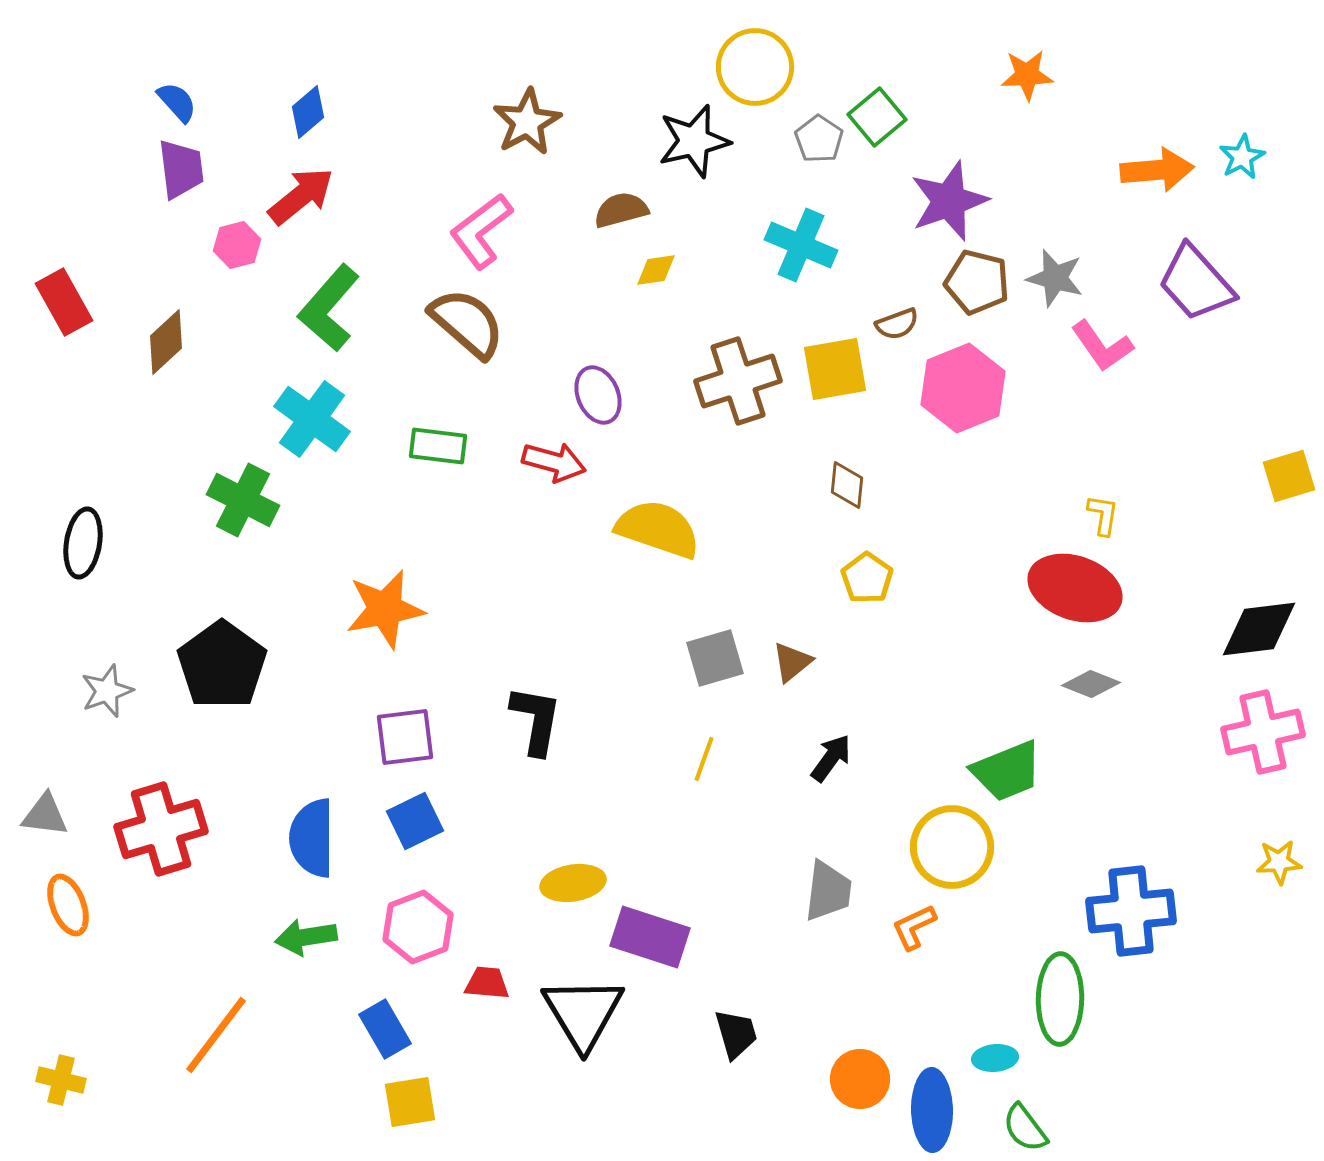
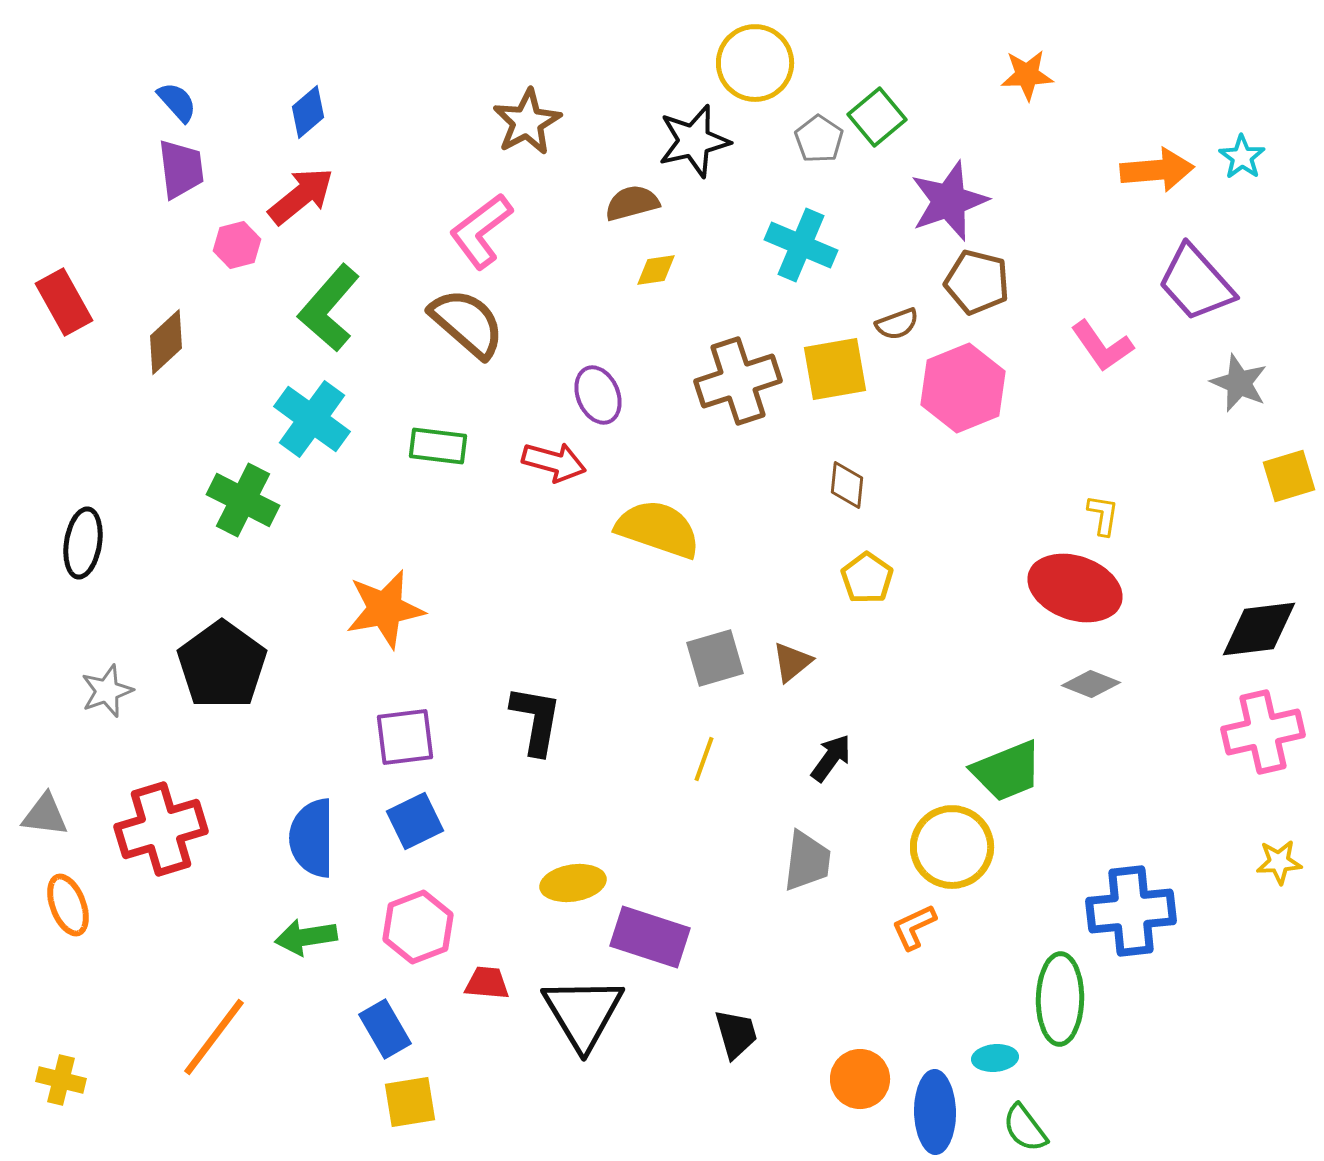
yellow circle at (755, 67): moved 4 px up
cyan star at (1242, 157): rotated 9 degrees counterclockwise
brown semicircle at (621, 210): moved 11 px right, 7 px up
gray star at (1055, 278): moved 184 px right, 105 px down; rotated 8 degrees clockwise
gray trapezoid at (828, 891): moved 21 px left, 30 px up
orange line at (216, 1035): moved 2 px left, 2 px down
blue ellipse at (932, 1110): moved 3 px right, 2 px down
